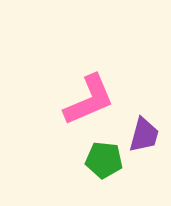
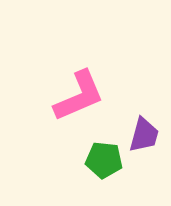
pink L-shape: moved 10 px left, 4 px up
